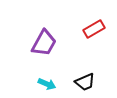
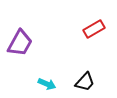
purple trapezoid: moved 24 px left
black trapezoid: rotated 25 degrees counterclockwise
